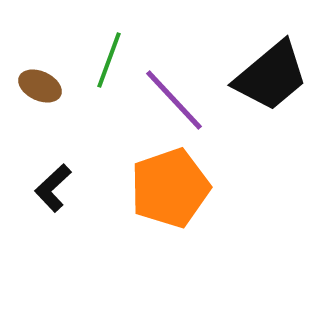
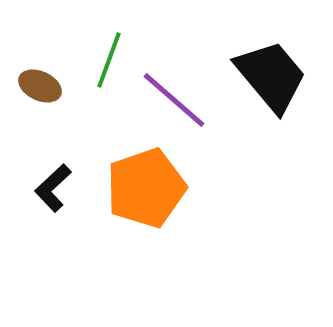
black trapezoid: rotated 90 degrees counterclockwise
purple line: rotated 6 degrees counterclockwise
orange pentagon: moved 24 px left
